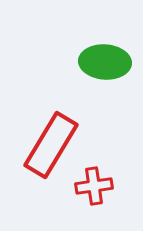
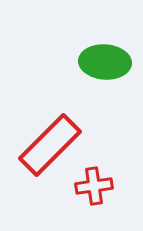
red rectangle: moved 1 px left; rotated 14 degrees clockwise
